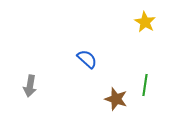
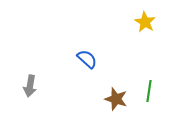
green line: moved 4 px right, 6 px down
